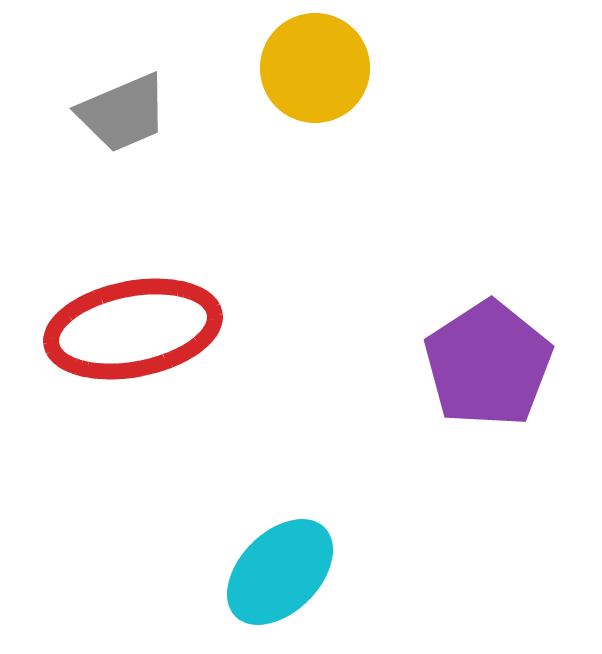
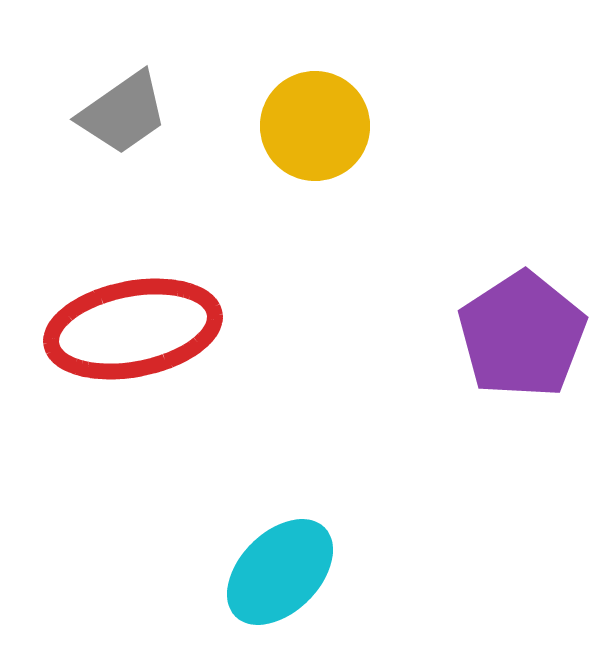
yellow circle: moved 58 px down
gray trapezoid: rotated 12 degrees counterclockwise
purple pentagon: moved 34 px right, 29 px up
